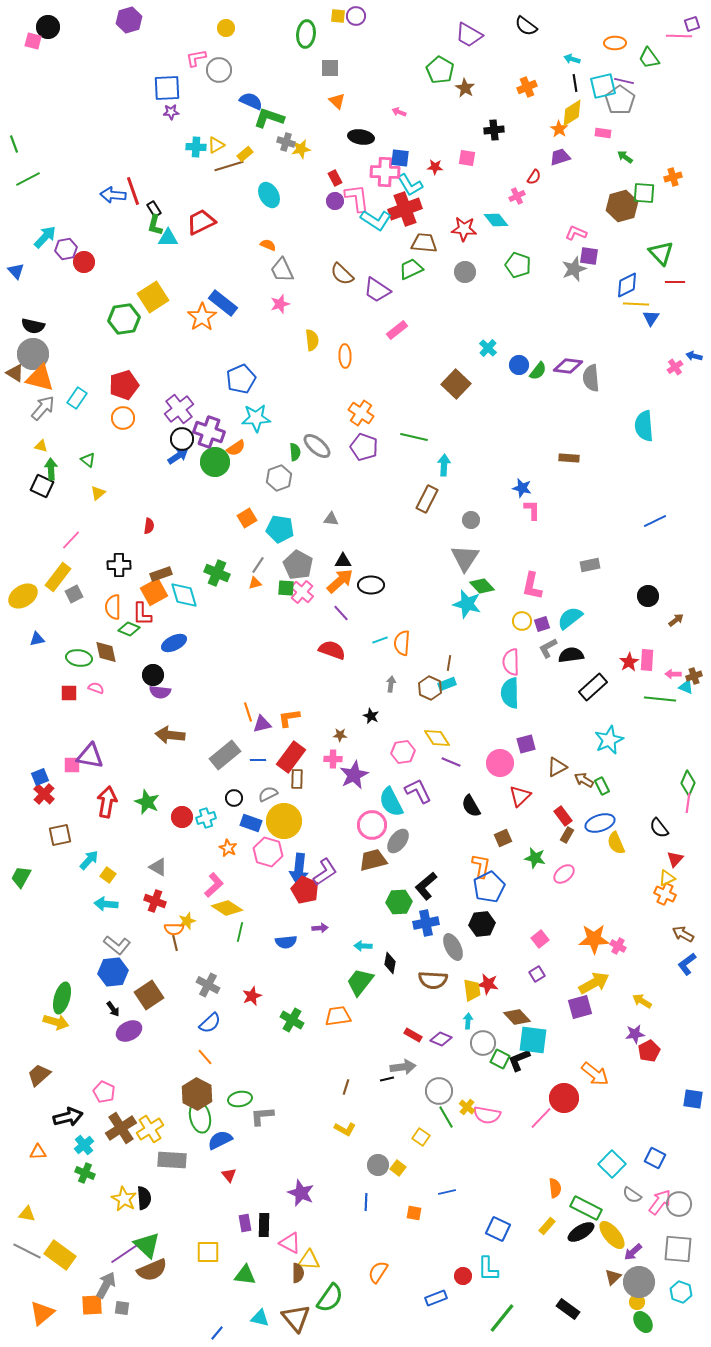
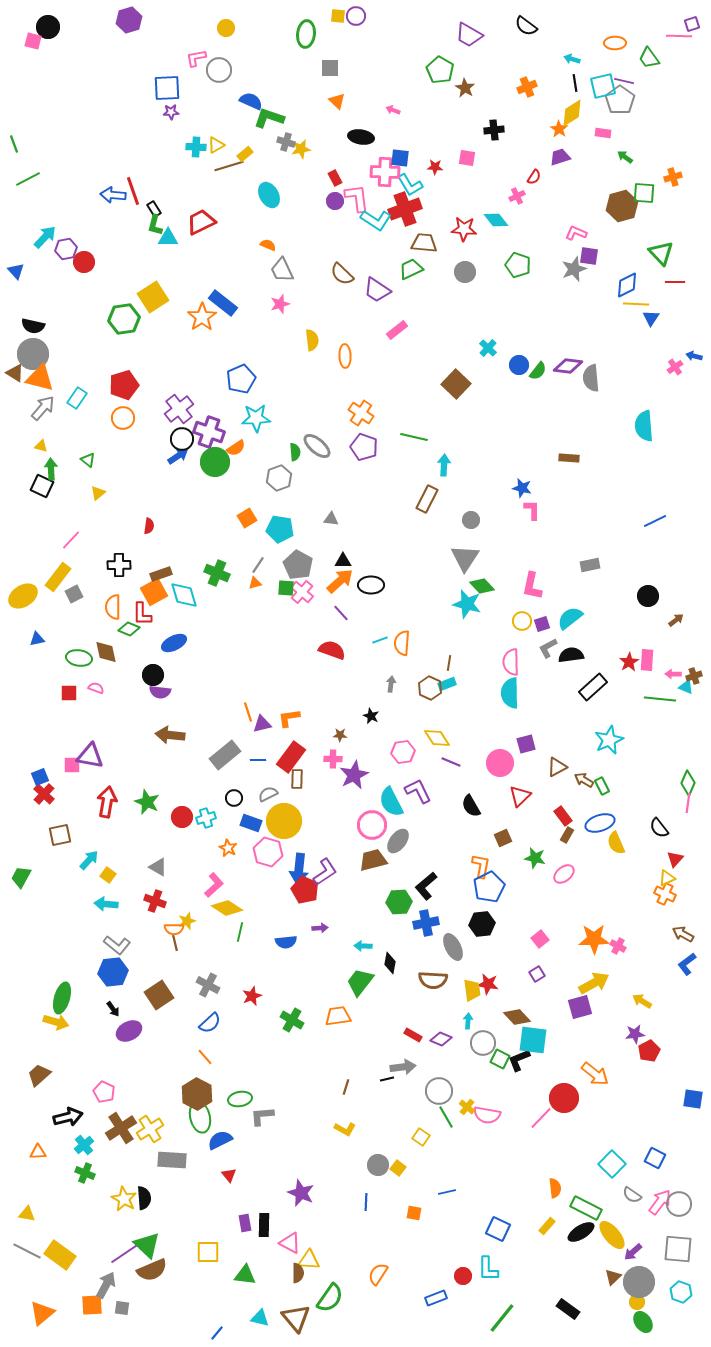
pink arrow at (399, 112): moved 6 px left, 2 px up
brown square at (149, 995): moved 10 px right
orange semicircle at (378, 1272): moved 2 px down
